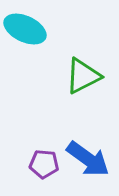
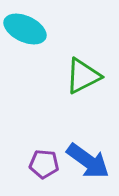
blue arrow: moved 2 px down
